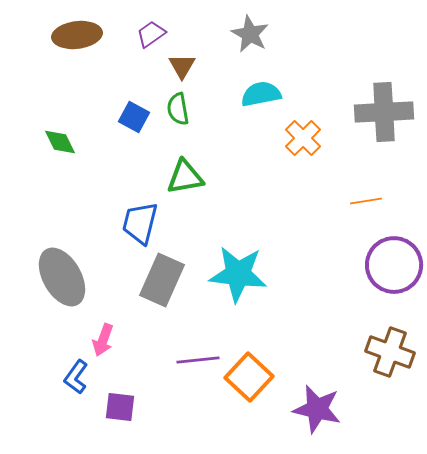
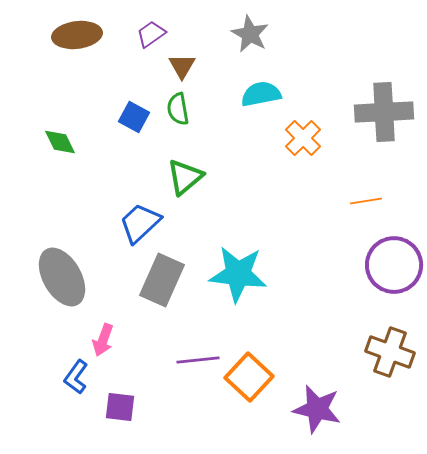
green triangle: rotated 30 degrees counterclockwise
blue trapezoid: rotated 33 degrees clockwise
